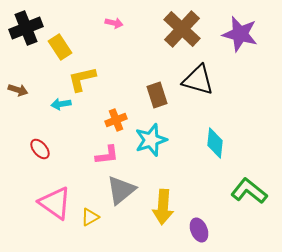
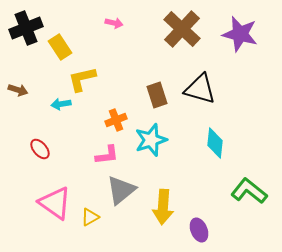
black triangle: moved 2 px right, 9 px down
